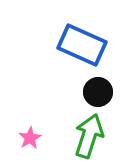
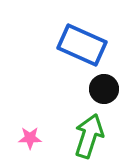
black circle: moved 6 px right, 3 px up
pink star: rotated 30 degrees clockwise
